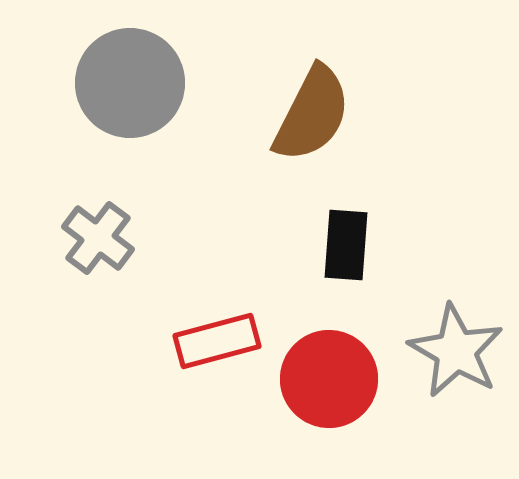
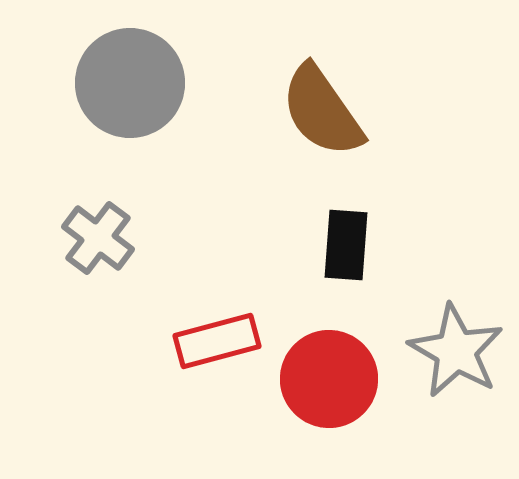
brown semicircle: moved 10 px right, 3 px up; rotated 118 degrees clockwise
